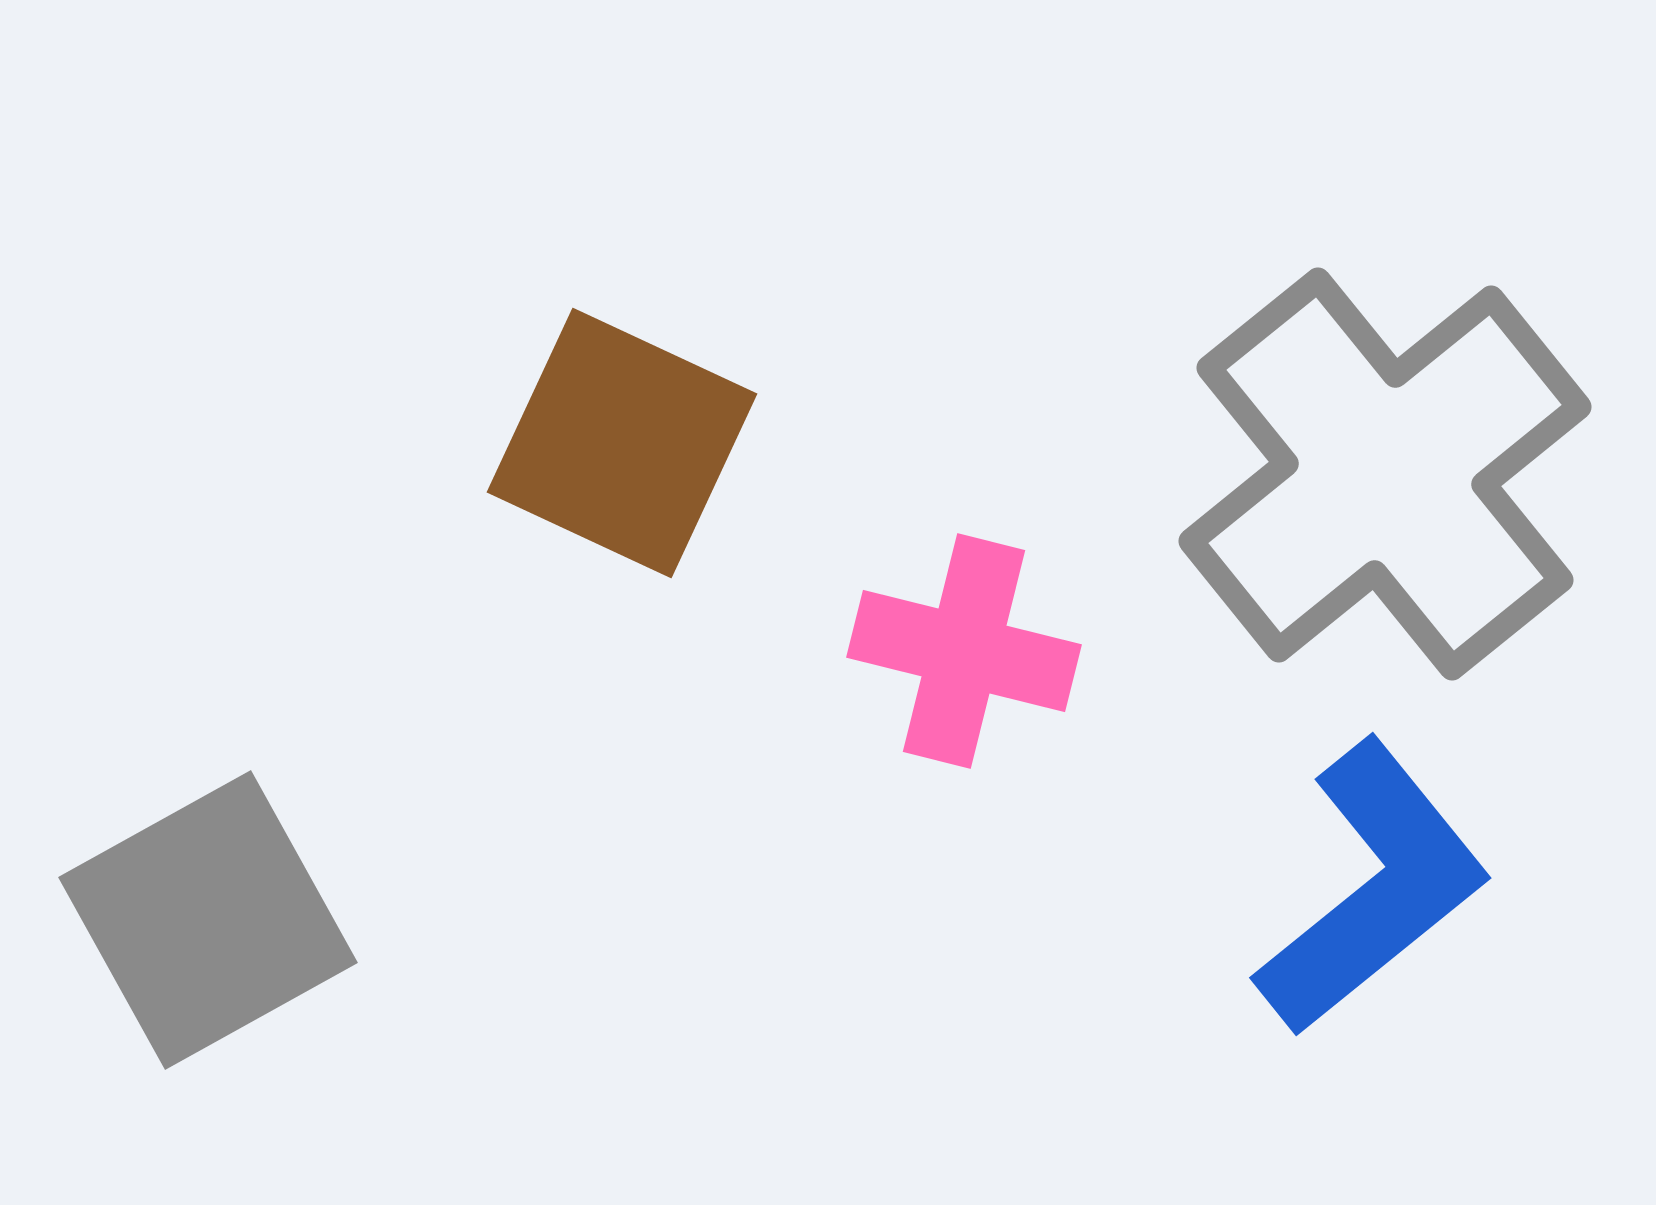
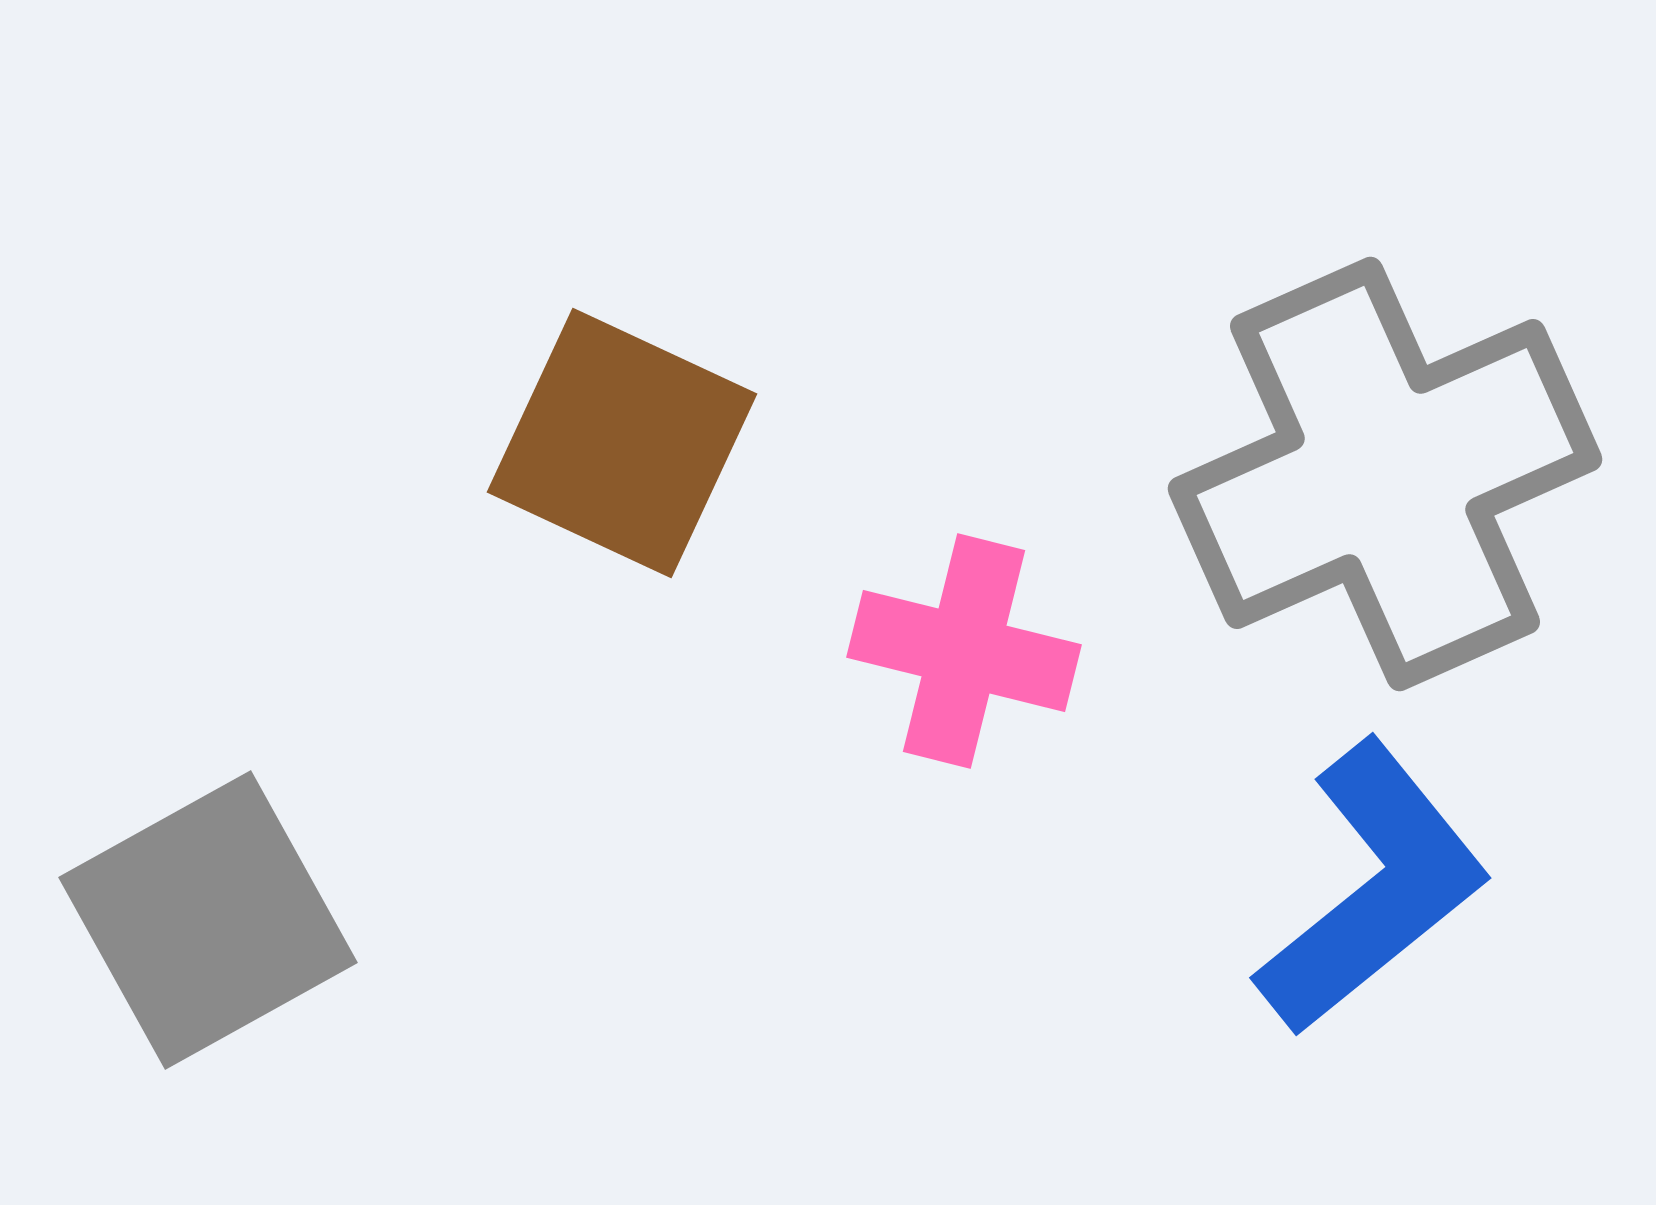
gray cross: rotated 15 degrees clockwise
